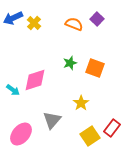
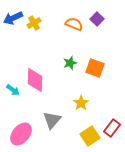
yellow cross: rotated 16 degrees clockwise
pink diamond: rotated 70 degrees counterclockwise
